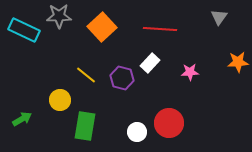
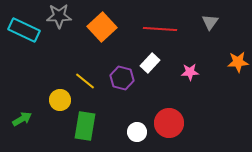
gray triangle: moved 9 px left, 5 px down
yellow line: moved 1 px left, 6 px down
